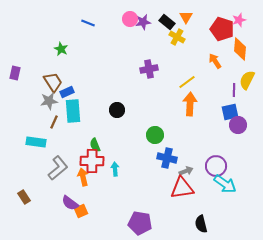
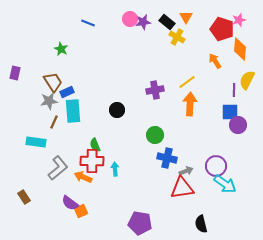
purple cross at (149, 69): moved 6 px right, 21 px down
blue square at (230, 112): rotated 12 degrees clockwise
orange arrow at (83, 177): rotated 54 degrees counterclockwise
